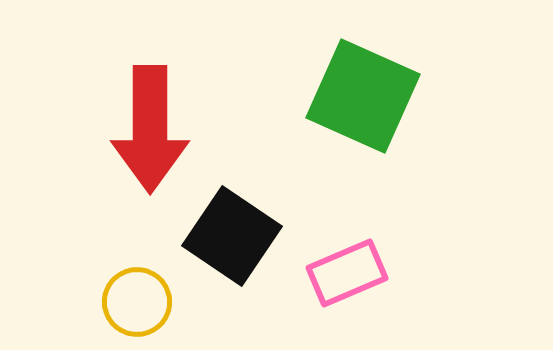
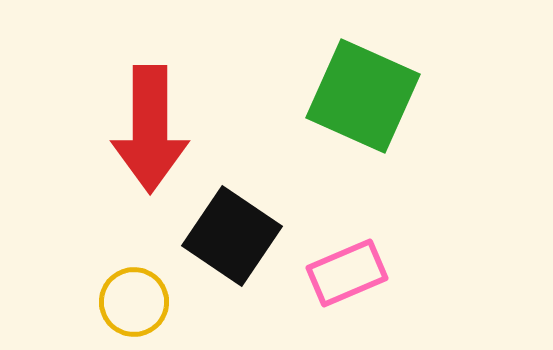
yellow circle: moved 3 px left
